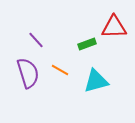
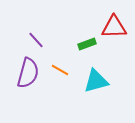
purple semicircle: rotated 32 degrees clockwise
